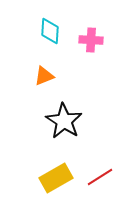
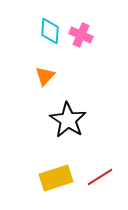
pink cross: moved 10 px left, 5 px up; rotated 20 degrees clockwise
orange triangle: moved 1 px right; rotated 25 degrees counterclockwise
black star: moved 4 px right, 1 px up
yellow rectangle: rotated 12 degrees clockwise
